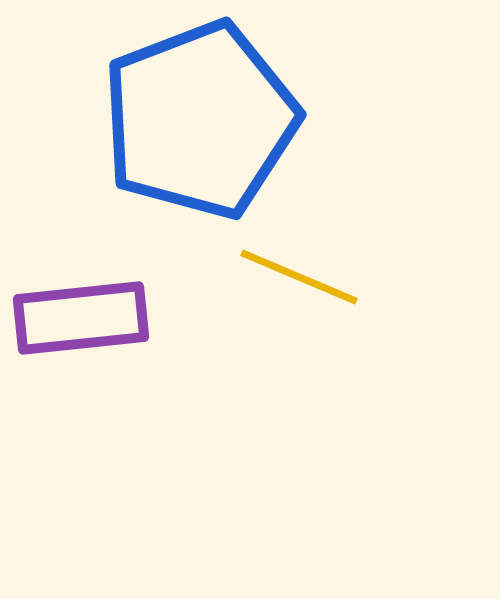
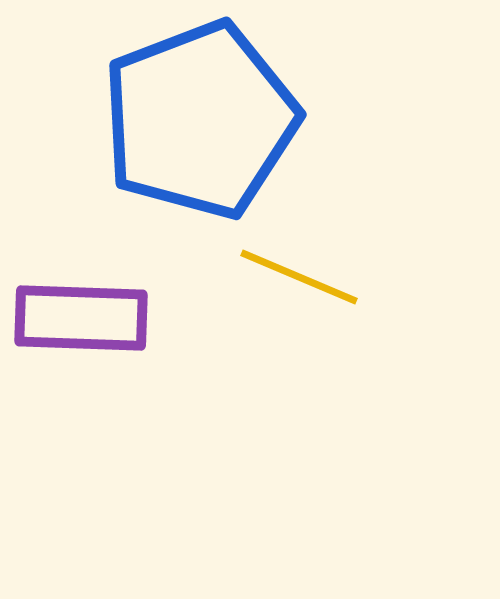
purple rectangle: rotated 8 degrees clockwise
